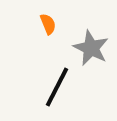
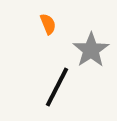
gray star: moved 2 px down; rotated 12 degrees clockwise
